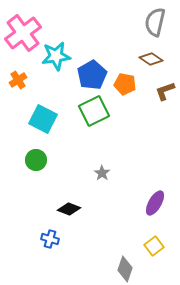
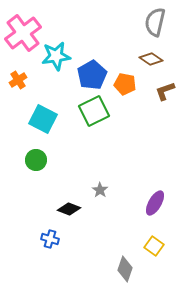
gray star: moved 2 px left, 17 px down
yellow square: rotated 18 degrees counterclockwise
